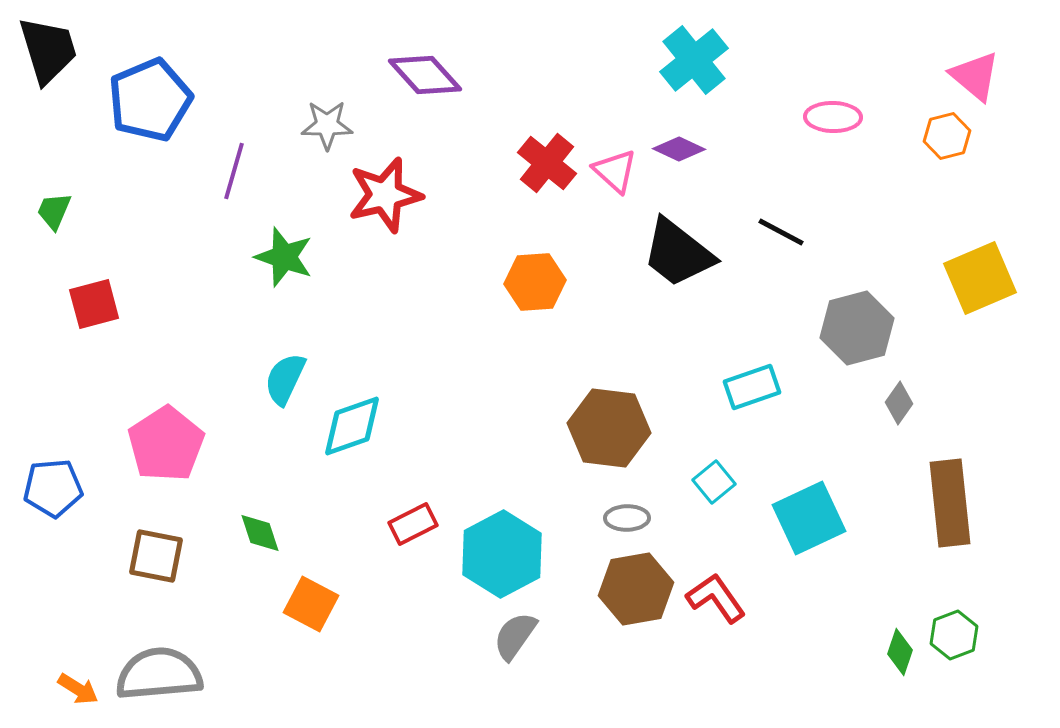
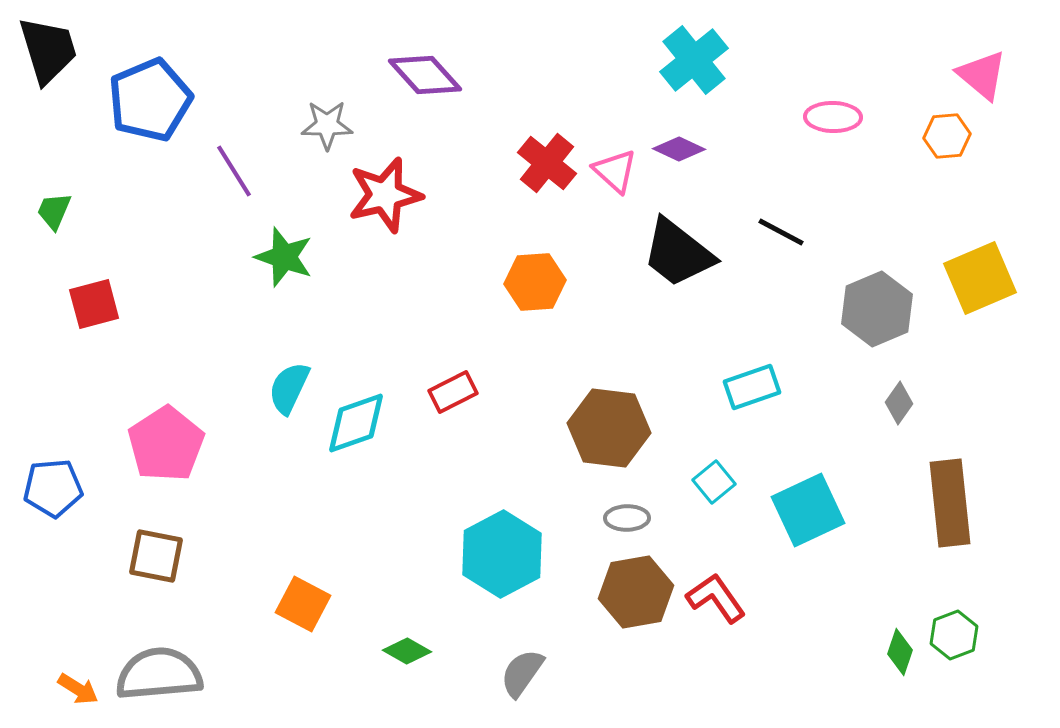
pink triangle at (975, 76): moved 7 px right, 1 px up
orange hexagon at (947, 136): rotated 9 degrees clockwise
purple line at (234, 171): rotated 48 degrees counterclockwise
gray hexagon at (857, 328): moved 20 px right, 19 px up; rotated 8 degrees counterclockwise
cyan semicircle at (285, 379): moved 4 px right, 9 px down
cyan diamond at (352, 426): moved 4 px right, 3 px up
cyan square at (809, 518): moved 1 px left, 8 px up
red rectangle at (413, 524): moved 40 px right, 132 px up
green diamond at (260, 533): moved 147 px right, 118 px down; rotated 42 degrees counterclockwise
brown hexagon at (636, 589): moved 3 px down
orange square at (311, 604): moved 8 px left
gray semicircle at (515, 636): moved 7 px right, 37 px down
